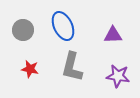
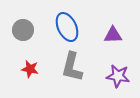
blue ellipse: moved 4 px right, 1 px down
